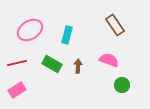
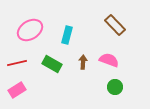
brown rectangle: rotated 10 degrees counterclockwise
brown arrow: moved 5 px right, 4 px up
green circle: moved 7 px left, 2 px down
